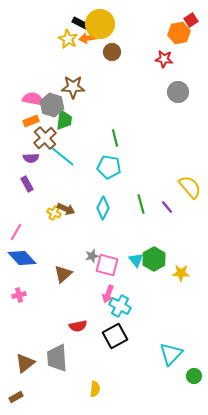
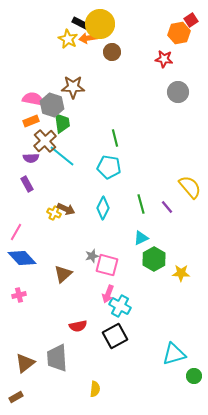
green trapezoid at (64, 120): moved 2 px left, 3 px down; rotated 15 degrees counterclockwise
brown cross at (45, 138): moved 3 px down
cyan triangle at (136, 260): moved 5 px right, 22 px up; rotated 42 degrees clockwise
cyan triangle at (171, 354): moved 3 px right; rotated 30 degrees clockwise
